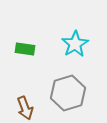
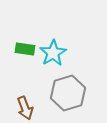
cyan star: moved 22 px left, 9 px down
